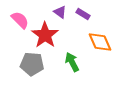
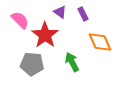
purple rectangle: rotated 32 degrees clockwise
